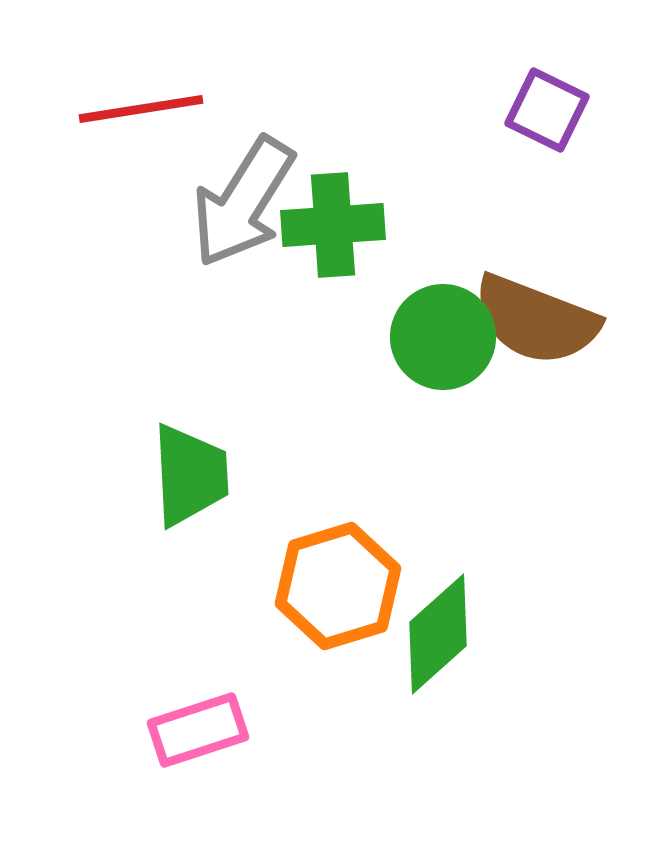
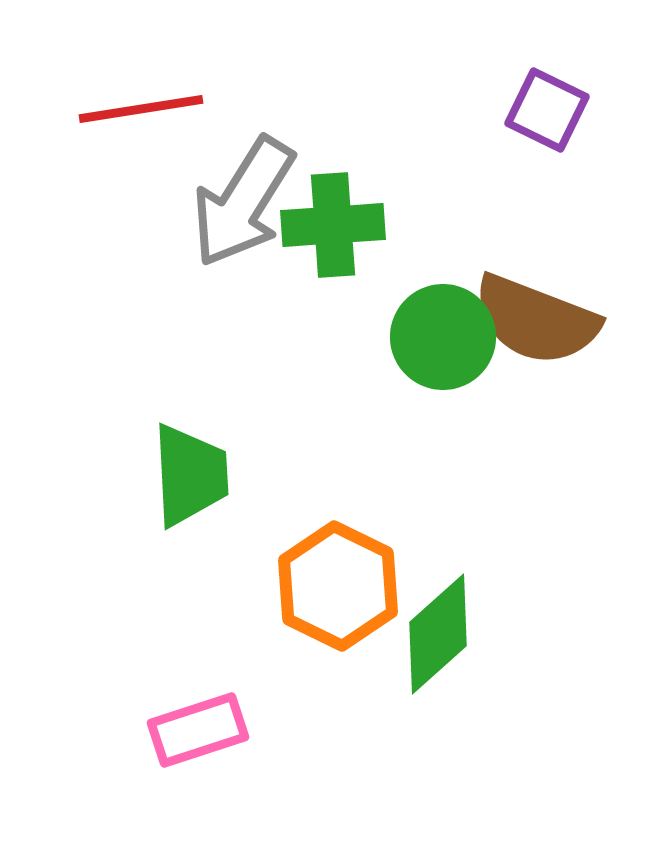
orange hexagon: rotated 17 degrees counterclockwise
